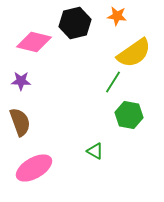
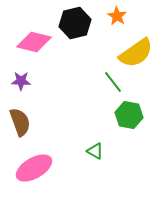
orange star: rotated 24 degrees clockwise
yellow semicircle: moved 2 px right
green line: rotated 70 degrees counterclockwise
